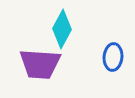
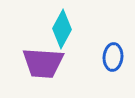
purple trapezoid: moved 3 px right, 1 px up
